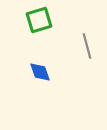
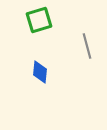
blue diamond: rotated 25 degrees clockwise
